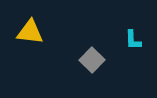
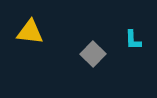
gray square: moved 1 px right, 6 px up
